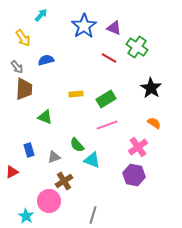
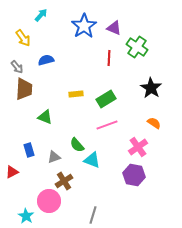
red line: rotated 63 degrees clockwise
